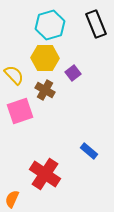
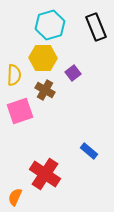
black rectangle: moved 3 px down
yellow hexagon: moved 2 px left
yellow semicircle: rotated 45 degrees clockwise
orange semicircle: moved 3 px right, 2 px up
